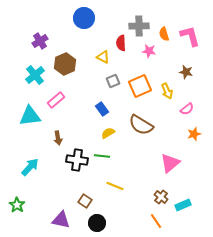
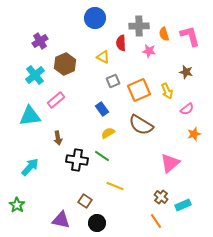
blue circle: moved 11 px right
orange square: moved 1 px left, 4 px down
green line: rotated 28 degrees clockwise
